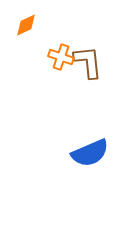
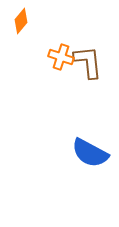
orange diamond: moved 5 px left, 4 px up; rotated 25 degrees counterclockwise
blue semicircle: rotated 51 degrees clockwise
